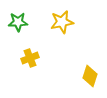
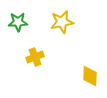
yellow cross: moved 5 px right, 1 px up
yellow diamond: rotated 15 degrees counterclockwise
